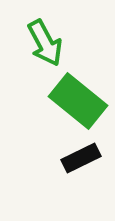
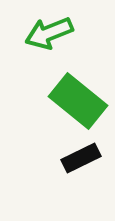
green arrow: moved 4 px right, 10 px up; rotated 96 degrees clockwise
